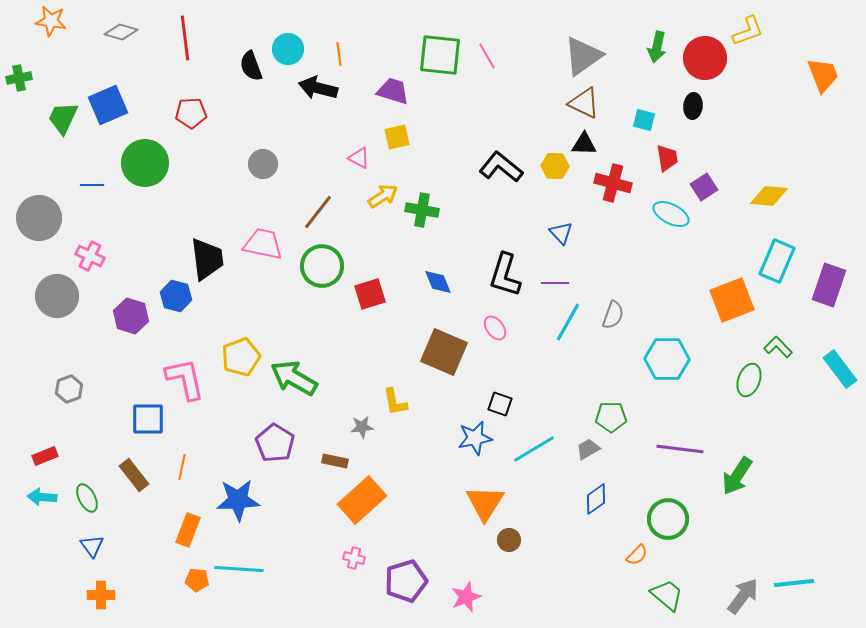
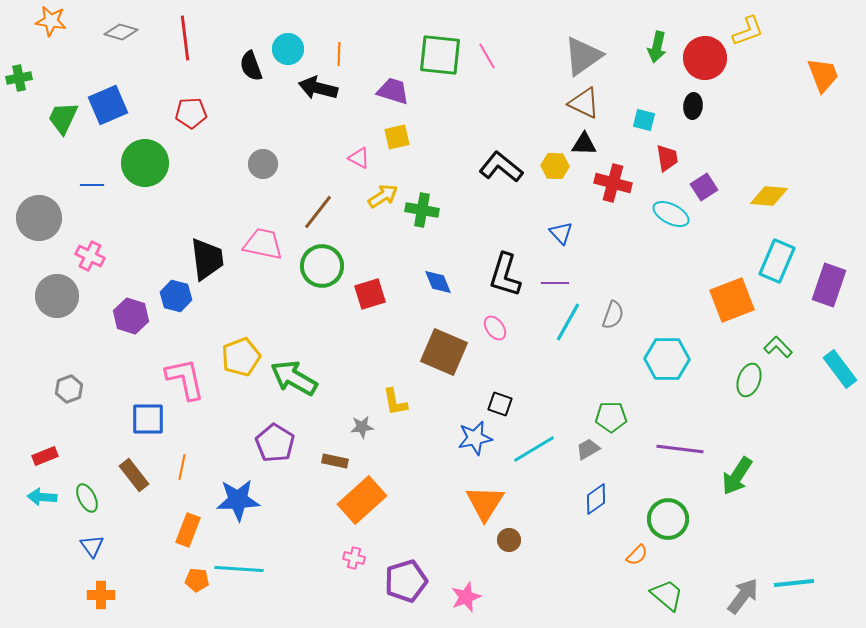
orange line at (339, 54): rotated 10 degrees clockwise
